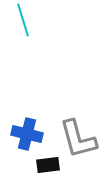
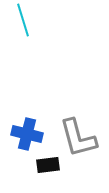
gray L-shape: moved 1 px up
